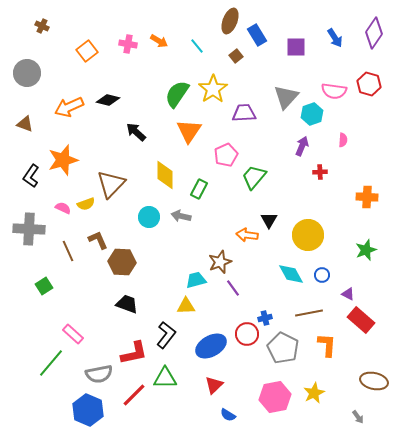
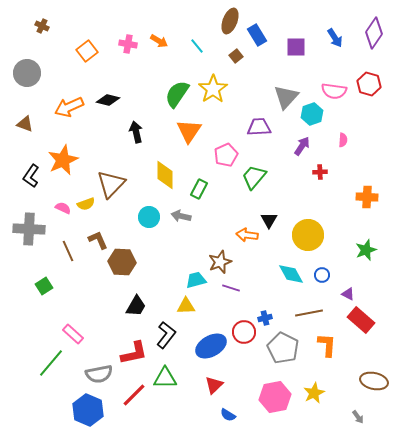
purple trapezoid at (244, 113): moved 15 px right, 14 px down
black arrow at (136, 132): rotated 35 degrees clockwise
purple arrow at (302, 146): rotated 12 degrees clockwise
orange star at (63, 160): rotated 8 degrees counterclockwise
purple line at (233, 288): moved 2 px left; rotated 36 degrees counterclockwise
black trapezoid at (127, 304): moved 9 px right, 2 px down; rotated 100 degrees clockwise
red circle at (247, 334): moved 3 px left, 2 px up
